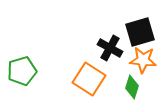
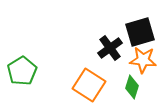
black cross: rotated 25 degrees clockwise
green pentagon: rotated 16 degrees counterclockwise
orange square: moved 6 px down
